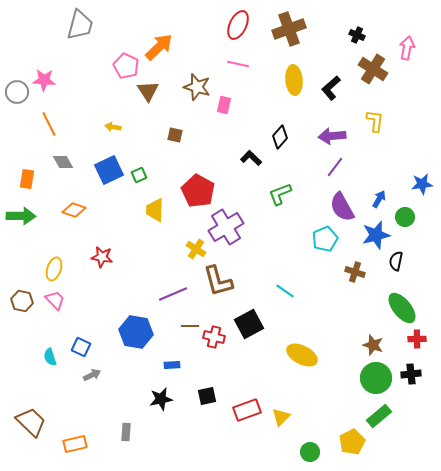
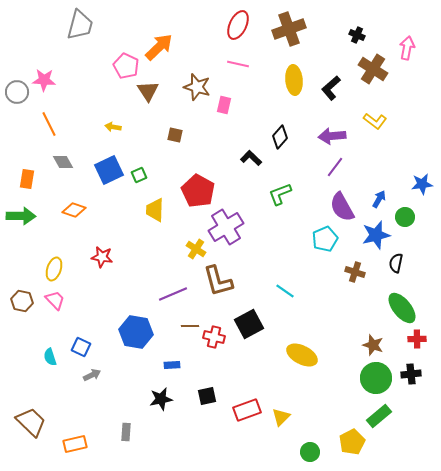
yellow L-shape at (375, 121): rotated 120 degrees clockwise
black semicircle at (396, 261): moved 2 px down
